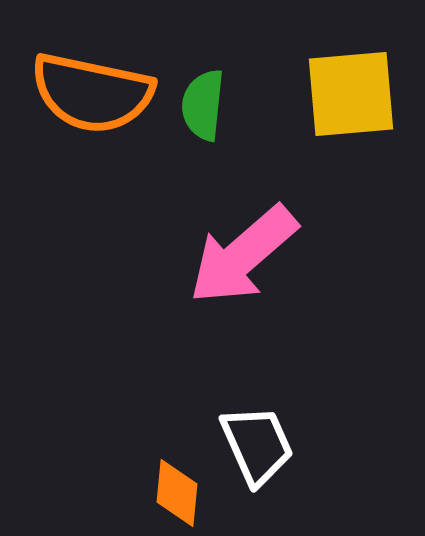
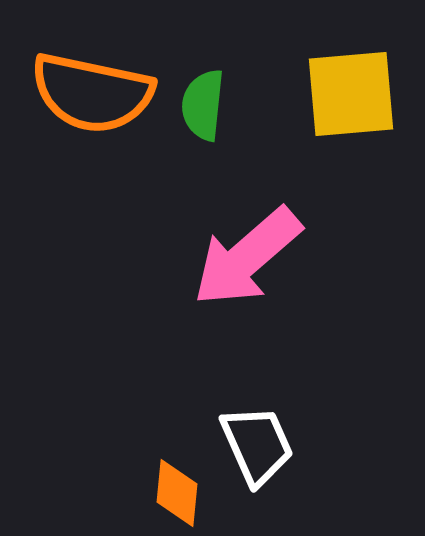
pink arrow: moved 4 px right, 2 px down
